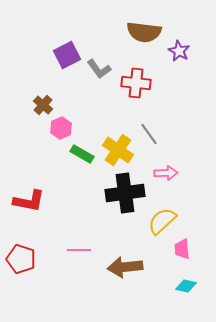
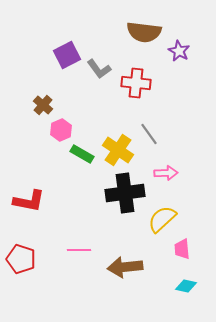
pink hexagon: moved 2 px down
yellow semicircle: moved 2 px up
